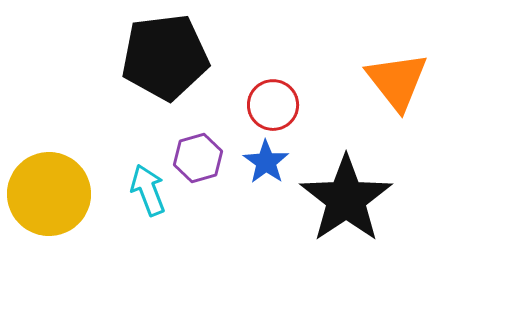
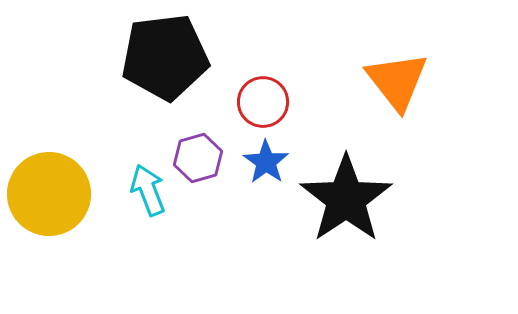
red circle: moved 10 px left, 3 px up
